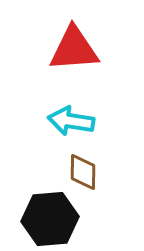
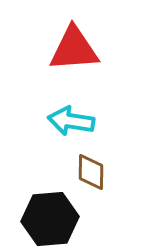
brown diamond: moved 8 px right
